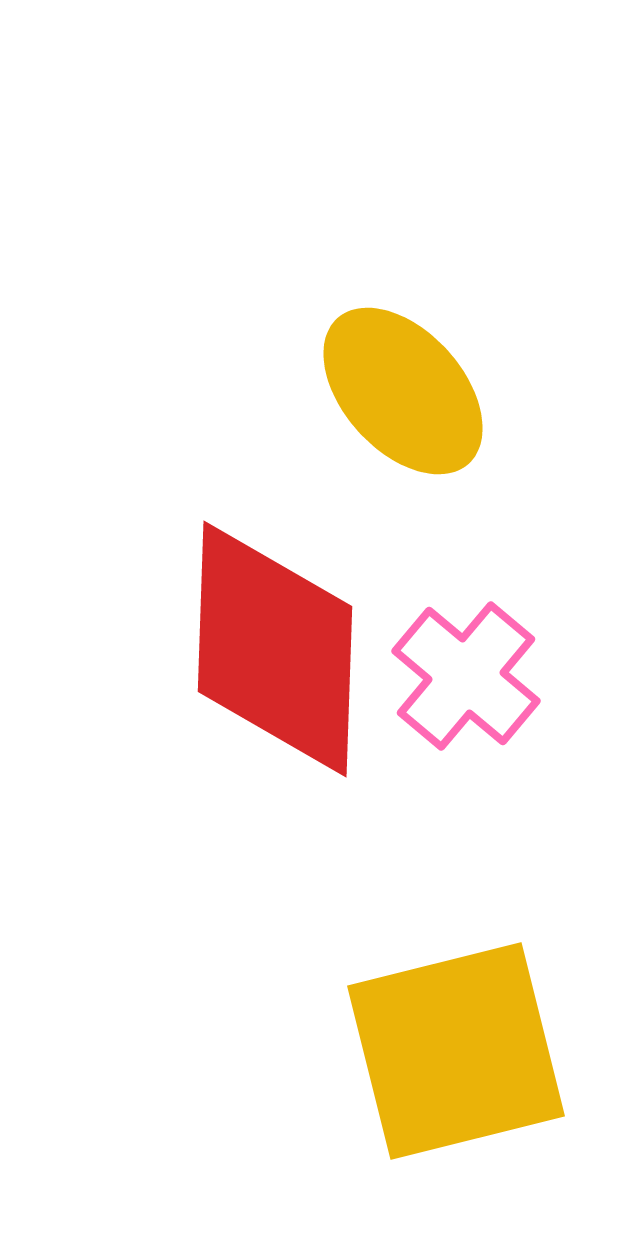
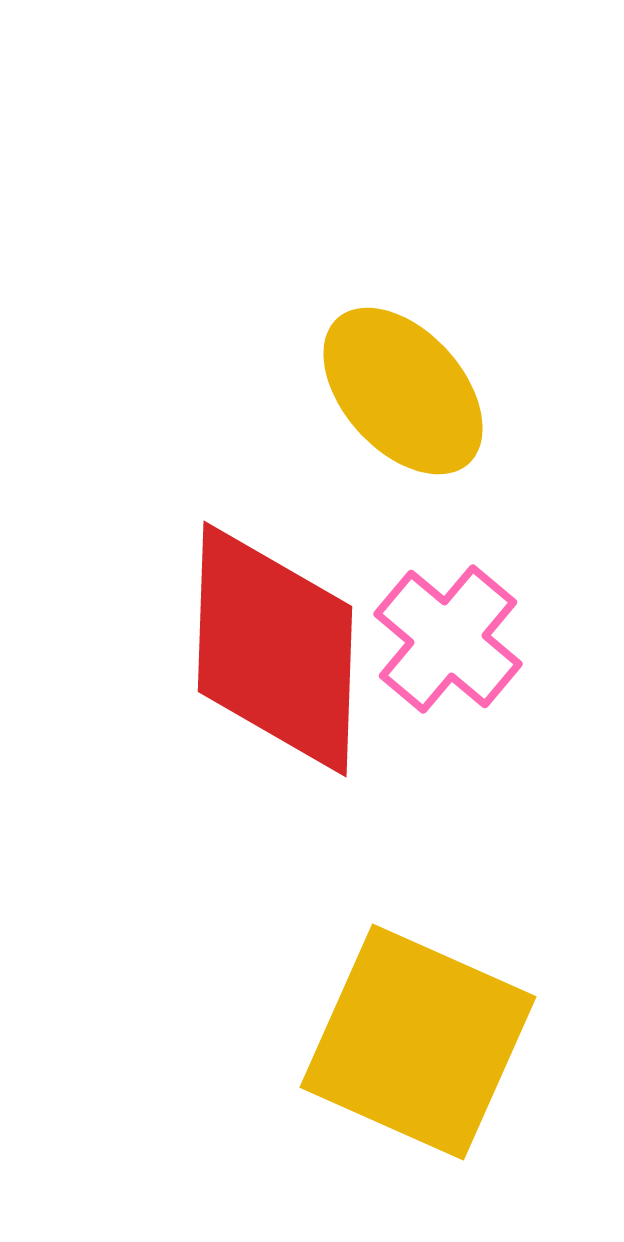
pink cross: moved 18 px left, 37 px up
yellow square: moved 38 px left, 9 px up; rotated 38 degrees clockwise
